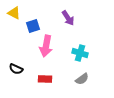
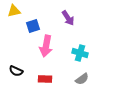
yellow triangle: moved 2 px up; rotated 40 degrees counterclockwise
black semicircle: moved 2 px down
